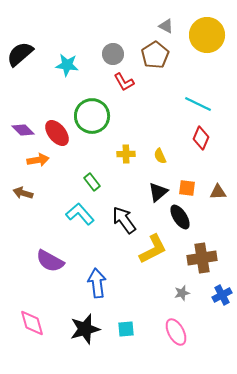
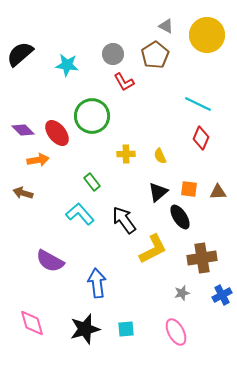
orange square: moved 2 px right, 1 px down
